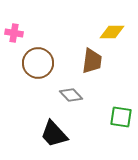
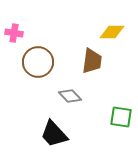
brown circle: moved 1 px up
gray diamond: moved 1 px left, 1 px down
